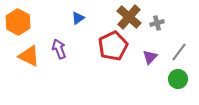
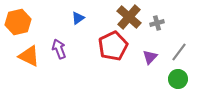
orange hexagon: rotated 20 degrees clockwise
